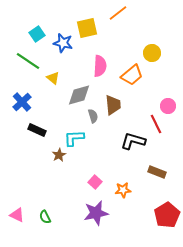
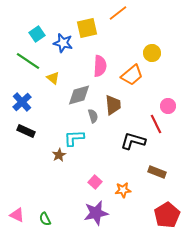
black rectangle: moved 11 px left, 1 px down
green semicircle: moved 2 px down
